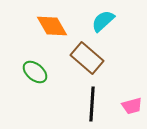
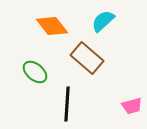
orange diamond: rotated 8 degrees counterclockwise
black line: moved 25 px left
